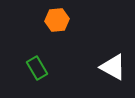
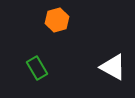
orange hexagon: rotated 10 degrees counterclockwise
